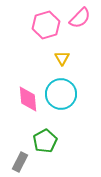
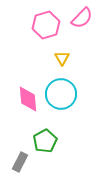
pink semicircle: moved 2 px right
